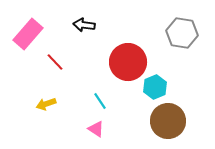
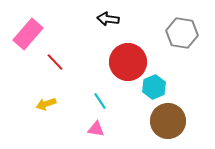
black arrow: moved 24 px right, 6 px up
cyan hexagon: moved 1 px left
pink triangle: rotated 24 degrees counterclockwise
